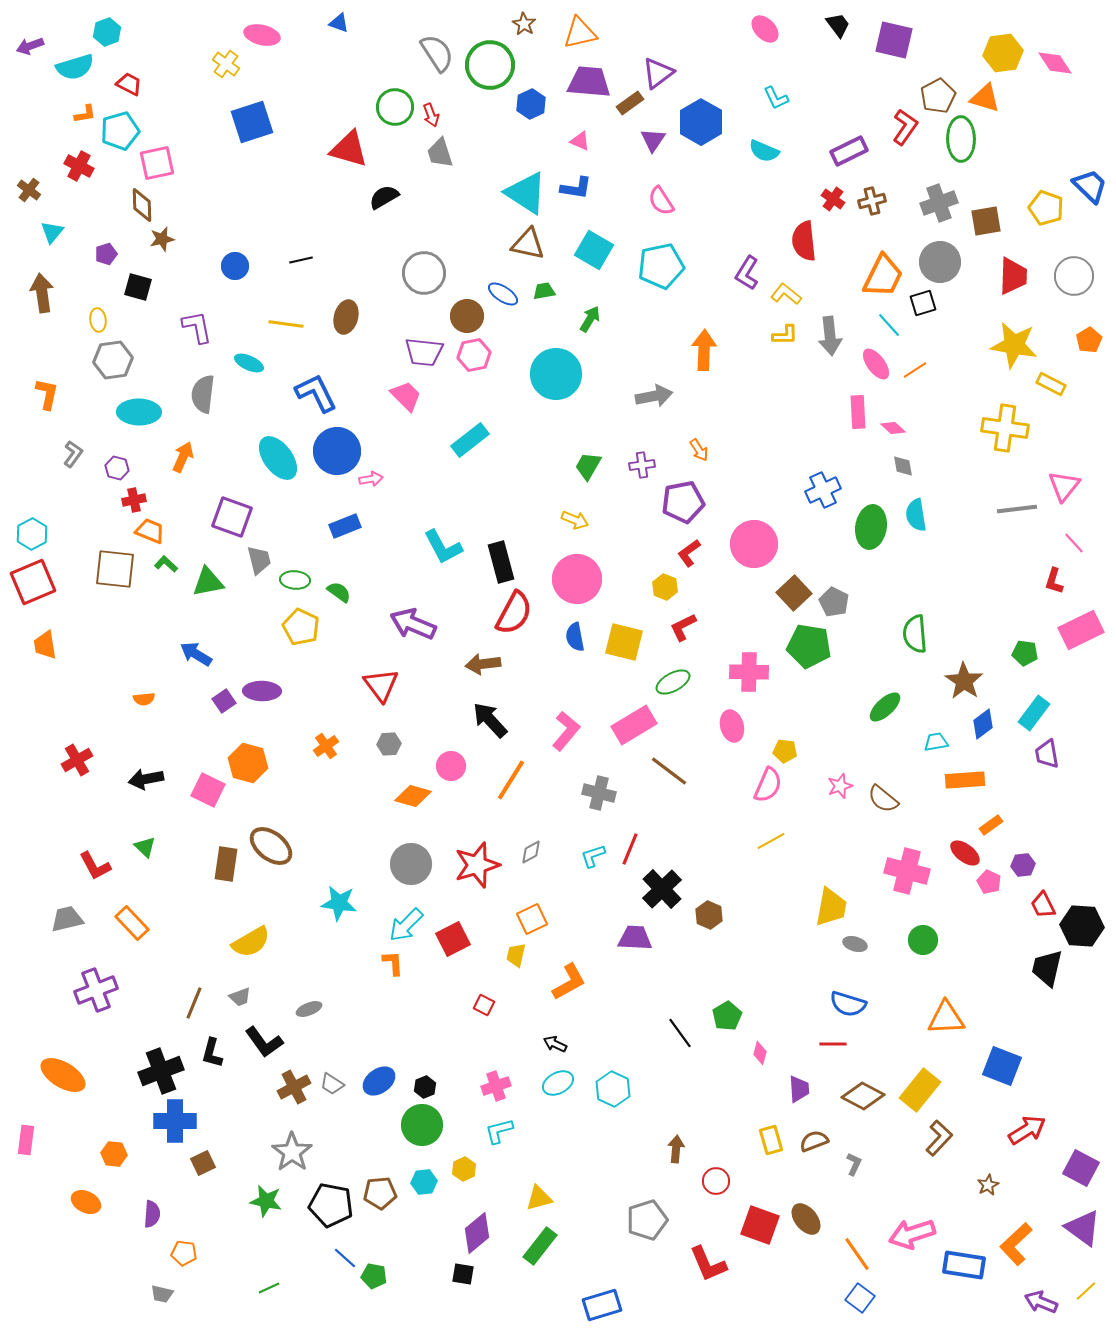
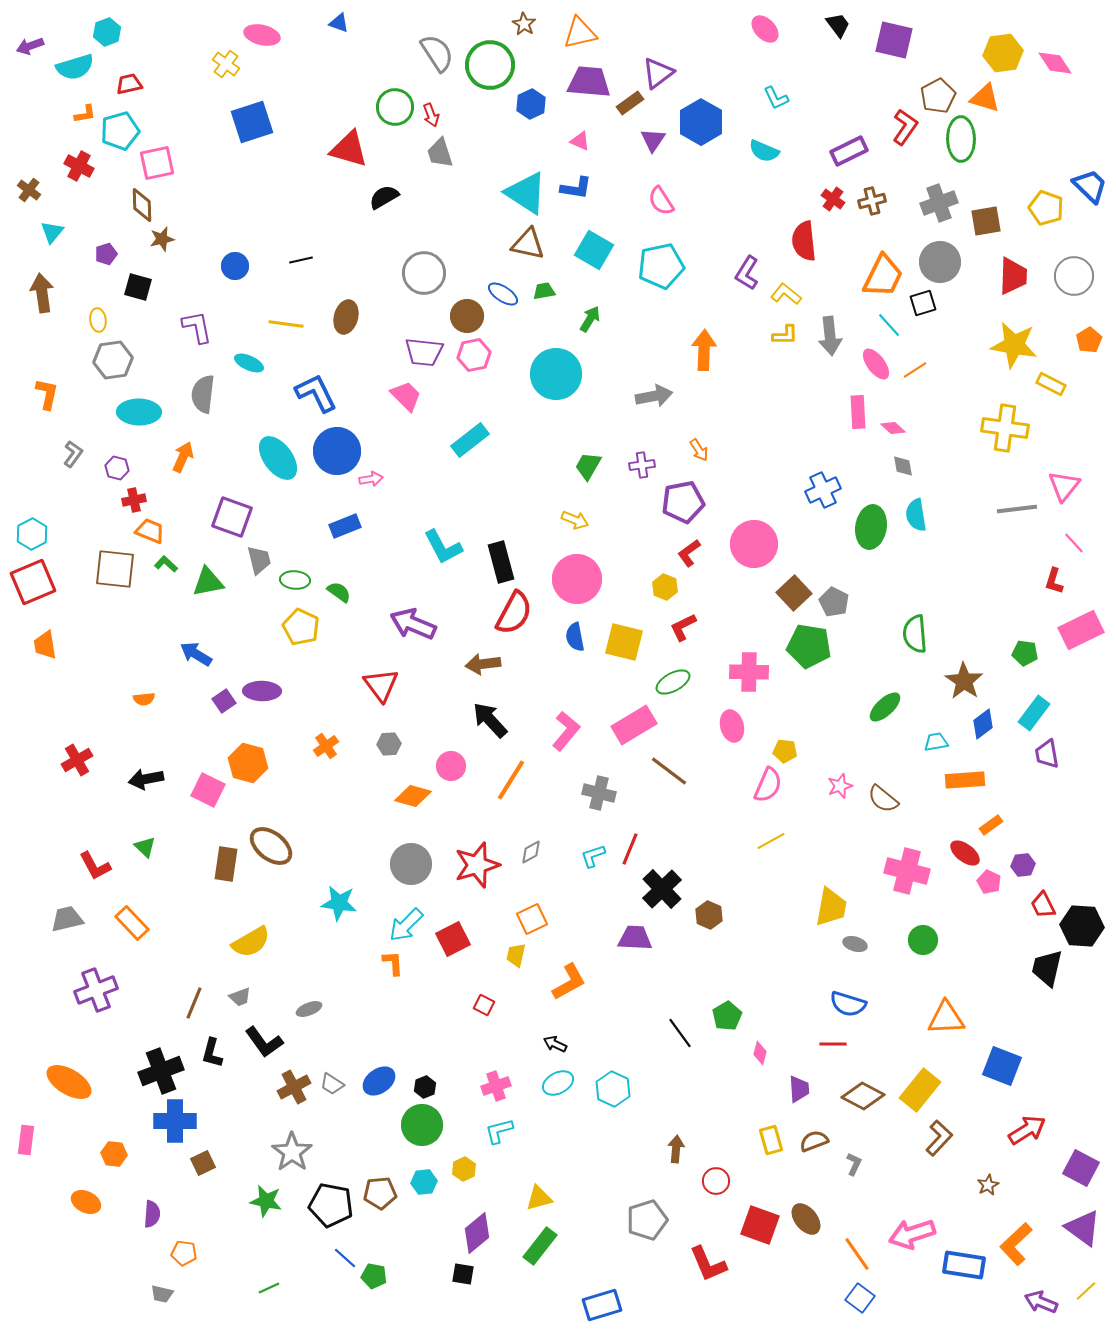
red trapezoid at (129, 84): rotated 40 degrees counterclockwise
orange ellipse at (63, 1075): moved 6 px right, 7 px down
